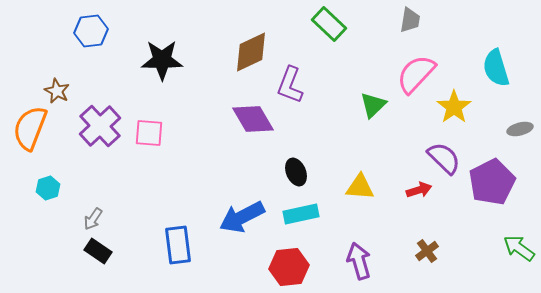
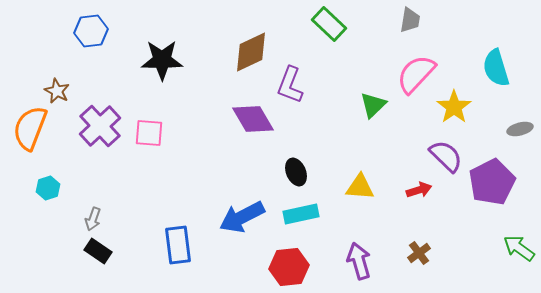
purple semicircle: moved 2 px right, 2 px up
gray arrow: rotated 15 degrees counterclockwise
brown cross: moved 8 px left, 2 px down
